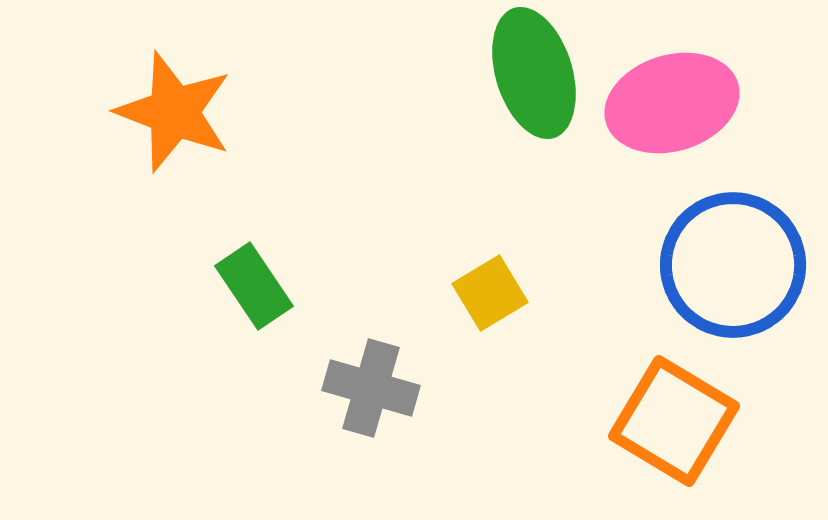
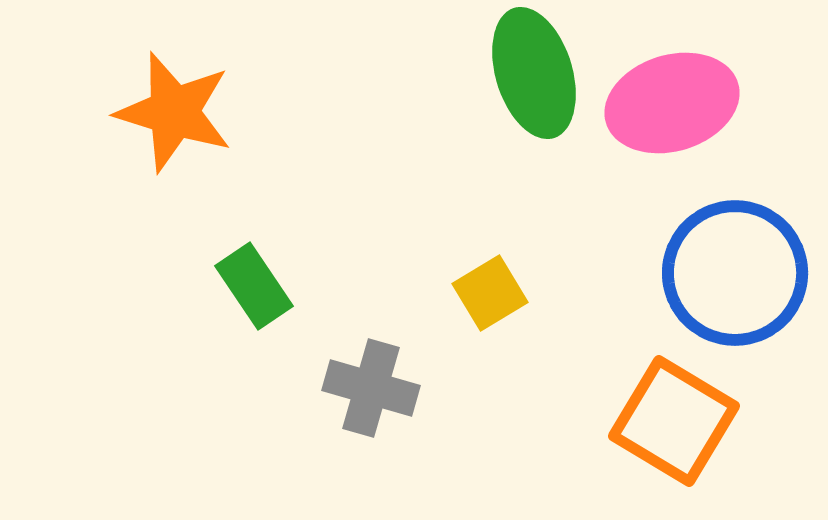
orange star: rotated 4 degrees counterclockwise
blue circle: moved 2 px right, 8 px down
